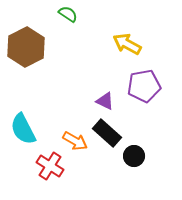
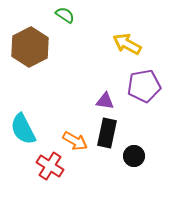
green semicircle: moved 3 px left, 1 px down
brown hexagon: moved 4 px right
purple triangle: rotated 18 degrees counterclockwise
black rectangle: rotated 60 degrees clockwise
